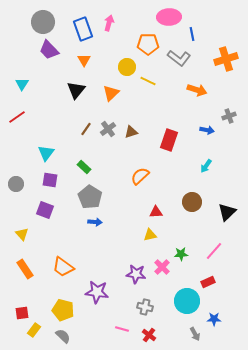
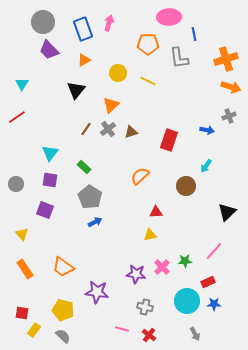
blue line at (192, 34): moved 2 px right
gray L-shape at (179, 58): rotated 45 degrees clockwise
orange triangle at (84, 60): rotated 32 degrees clockwise
yellow circle at (127, 67): moved 9 px left, 6 px down
orange arrow at (197, 90): moved 34 px right, 3 px up
orange triangle at (111, 93): moved 12 px down
cyan triangle at (46, 153): moved 4 px right
brown circle at (192, 202): moved 6 px left, 16 px up
blue arrow at (95, 222): rotated 32 degrees counterclockwise
green star at (181, 254): moved 4 px right, 7 px down
red square at (22, 313): rotated 16 degrees clockwise
blue star at (214, 319): moved 15 px up
